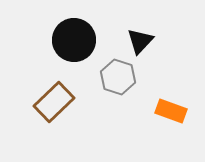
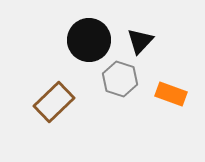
black circle: moved 15 px right
gray hexagon: moved 2 px right, 2 px down
orange rectangle: moved 17 px up
